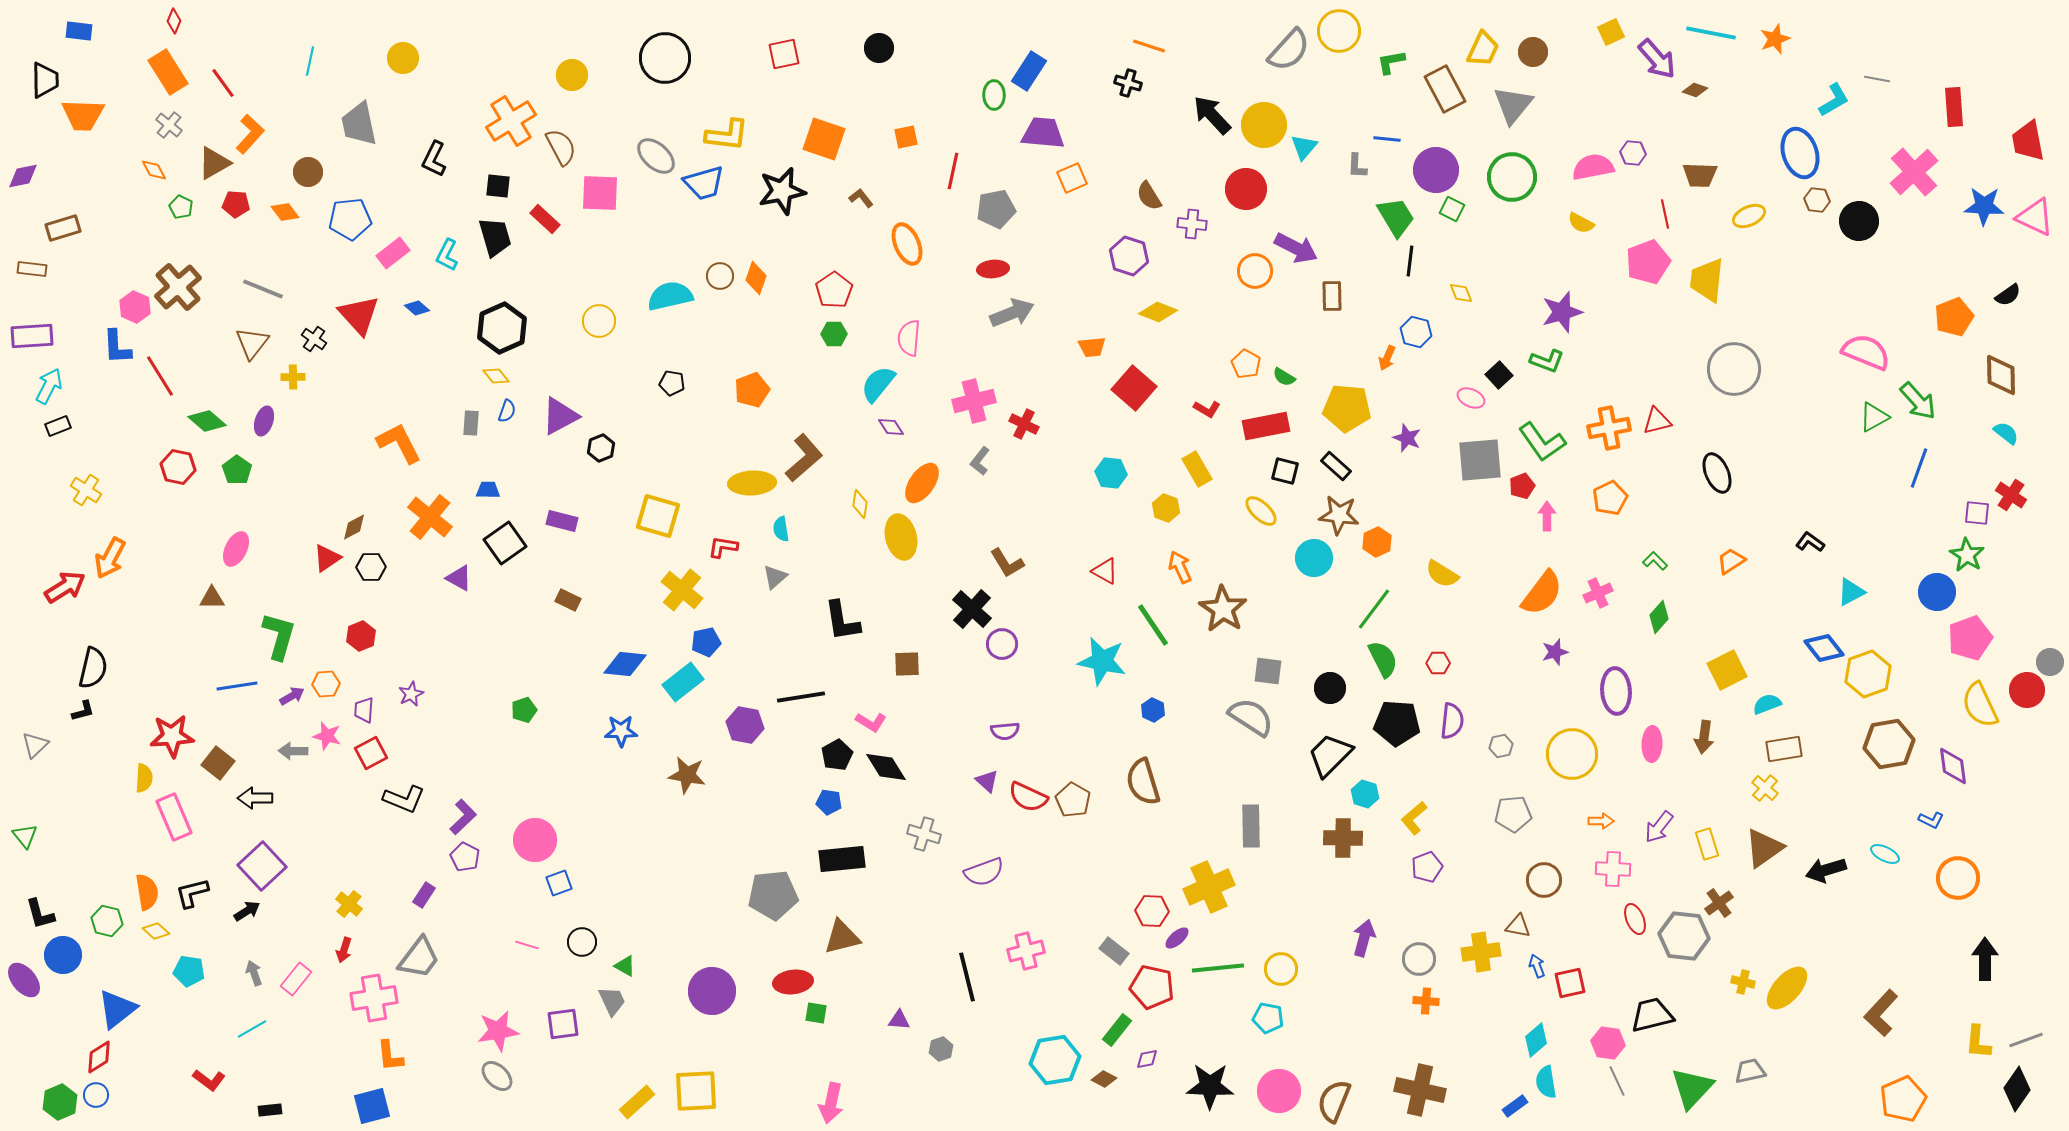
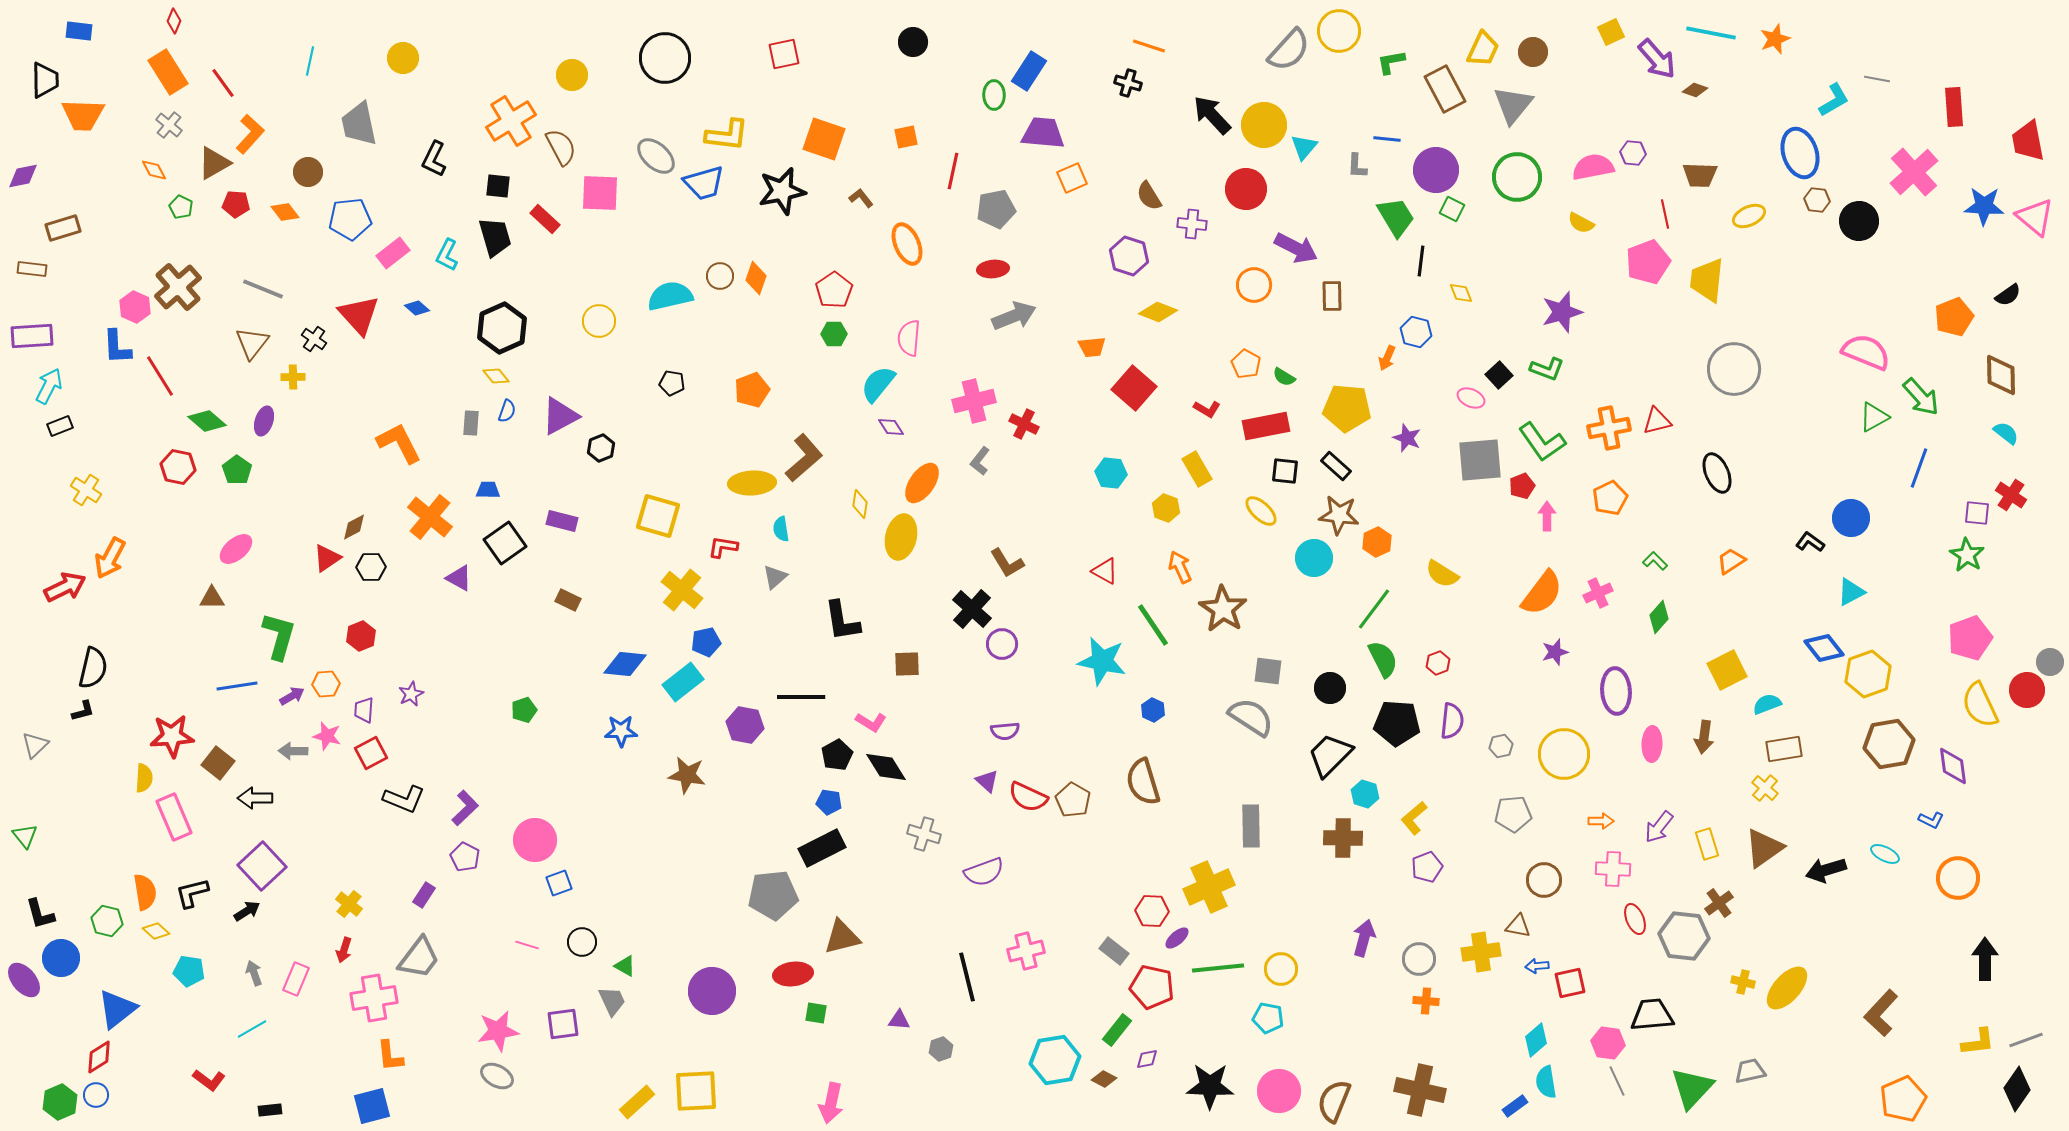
black circle at (879, 48): moved 34 px right, 6 px up
green circle at (1512, 177): moved 5 px right
pink triangle at (2035, 217): rotated 15 degrees clockwise
black line at (1410, 261): moved 11 px right
orange circle at (1255, 271): moved 1 px left, 14 px down
gray arrow at (1012, 313): moved 2 px right, 3 px down
green L-shape at (1547, 361): moved 8 px down
green arrow at (1918, 401): moved 3 px right, 4 px up
black rectangle at (58, 426): moved 2 px right
black square at (1285, 471): rotated 8 degrees counterclockwise
yellow ellipse at (901, 537): rotated 27 degrees clockwise
pink ellipse at (236, 549): rotated 24 degrees clockwise
red arrow at (65, 587): rotated 6 degrees clockwise
blue circle at (1937, 592): moved 86 px left, 74 px up
red hexagon at (1438, 663): rotated 20 degrees counterclockwise
black line at (801, 697): rotated 9 degrees clockwise
yellow circle at (1572, 754): moved 8 px left
purple L-shape at (463, 817): moved 2 px right, 9 px up
black rectangle at (842, 859): moved 20 px left, 11 px up; rotated 21 degrees counterclockwise
orange semicircle at (147, 892): moved 2 px left
blue circle at (63, 955): moved 2 px left, 3 px down
blue arrow at (1537, 966): rotated 75 degrees counterclockwise
pink rectangle at (296, 979): rotated 16 degrees counterclockwise
red ellipse at (793, 982): moved 8 px up
black trapezoid at (1652, 1015): rotated 9 degrees clockwise
yellow L-shape at (1978, 1042): rotated 102 degrees counterclockwise
gray ellipse at (497, 1076): rotated 16 degrees counterclockwise
